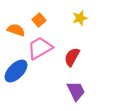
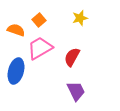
blue ellipse: rotated 30 degrees counterclockwise
